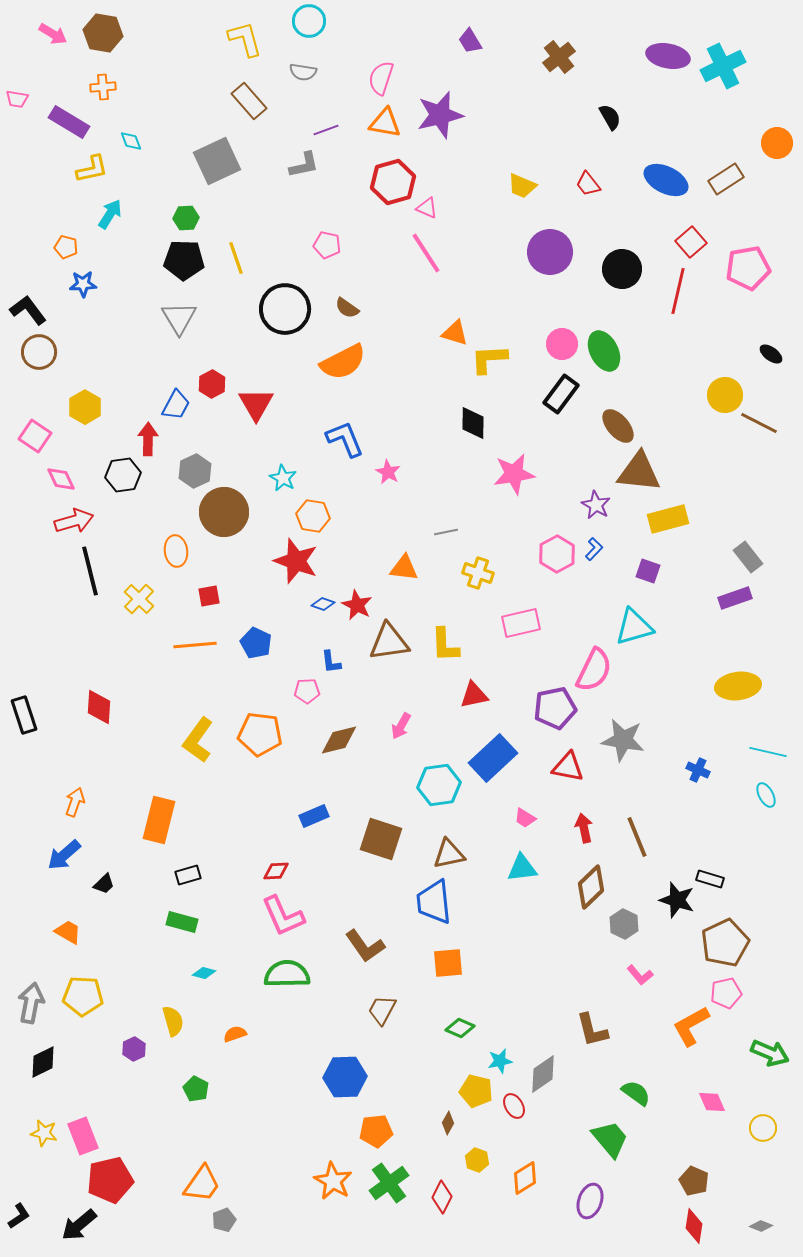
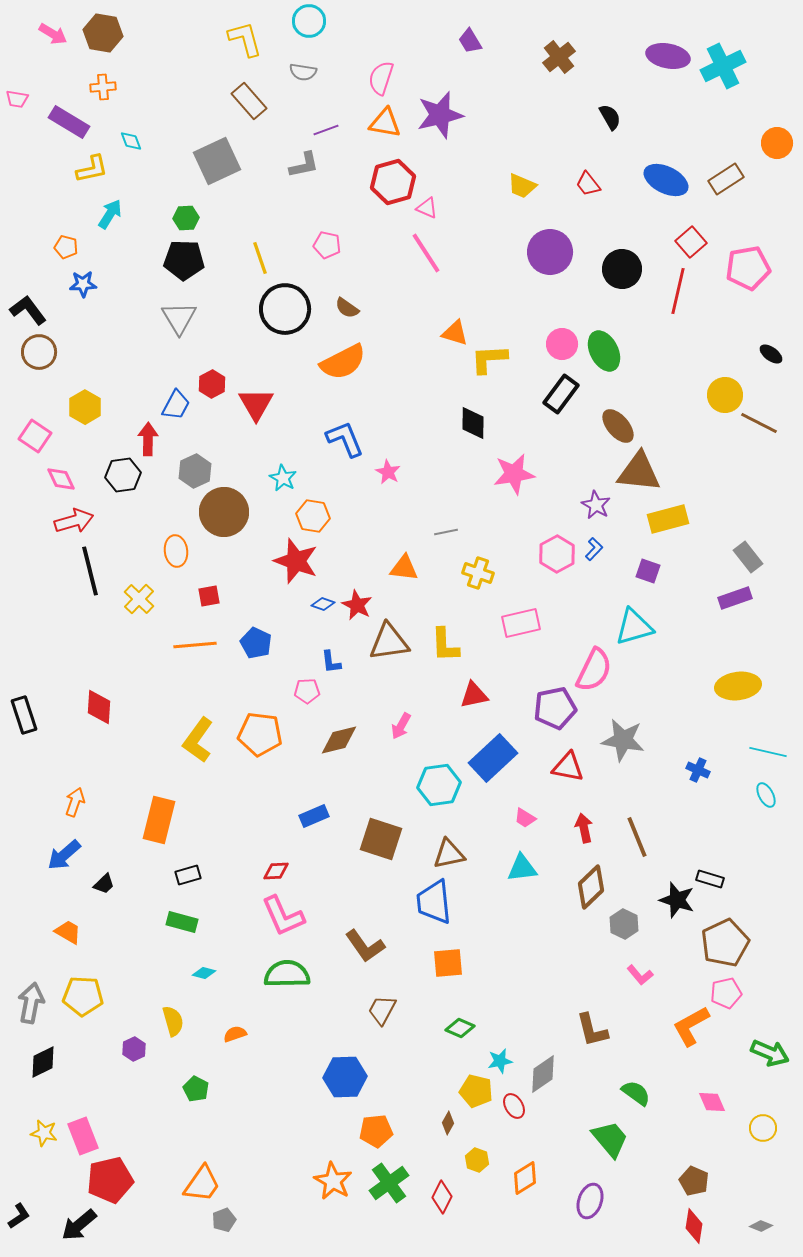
yellow line at (236, 258): moved 24 px right
